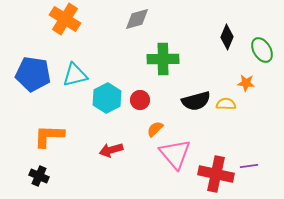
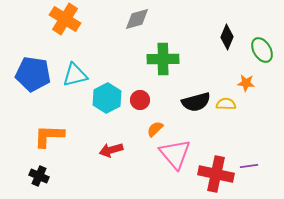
black semicircle: moved 1 px down
